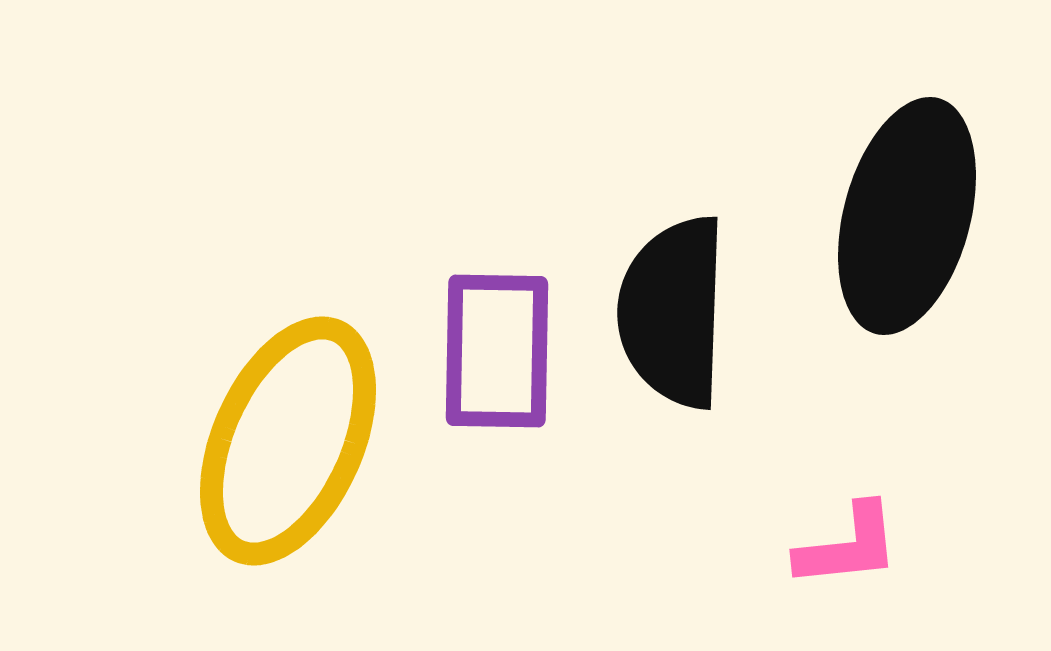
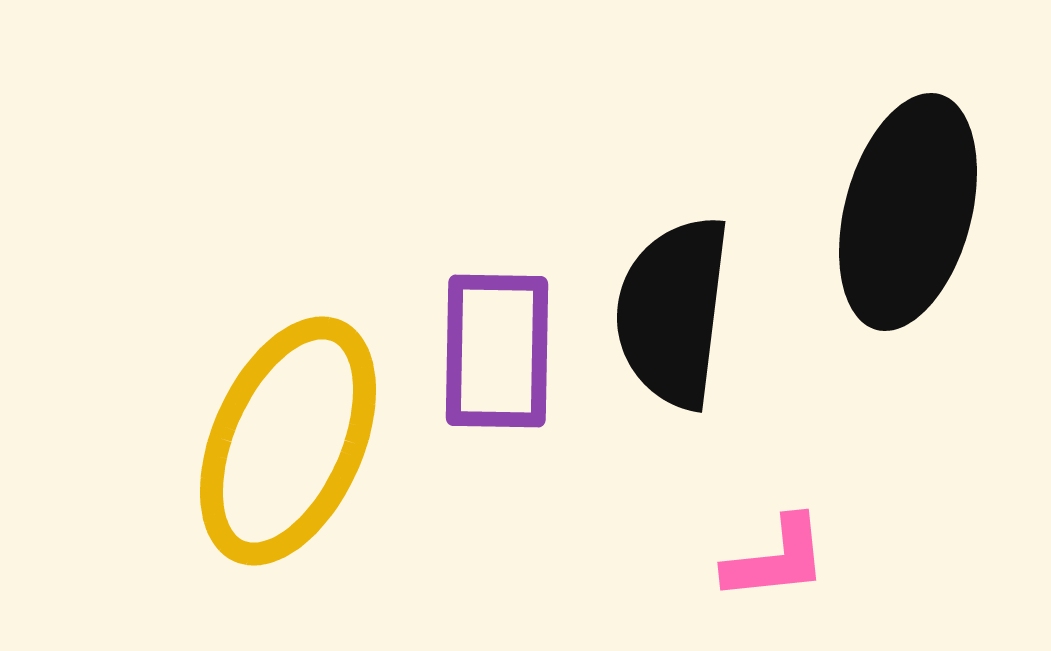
black ellipse: moved 1 px right, 4 px up
black semicircle: rotated 5 degrees clockwise
pink L-shape: moved 72 px left, 13 px down
